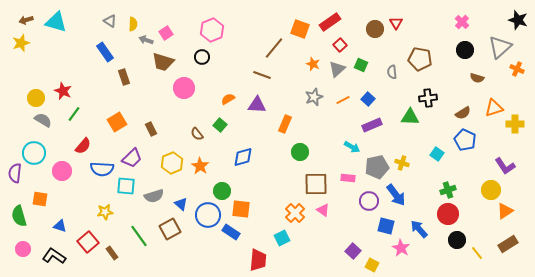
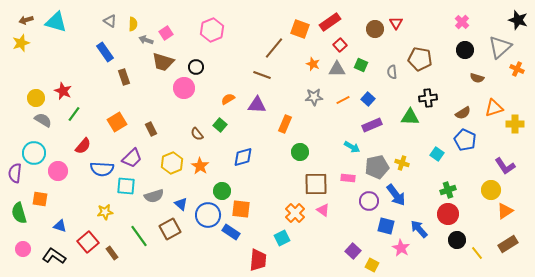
black circle at (202, 57): moved 6 px left, 10 px down
gray triangle at (337, 69): rotated 42 degrees clockwise
gray star at (314, 97): rotated 18 degrees clockwise
pink circle at (62, 171): moved 4 px left
green semicircle at (19, 216): moved 3 px up
